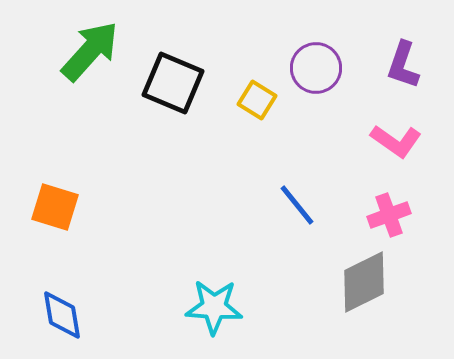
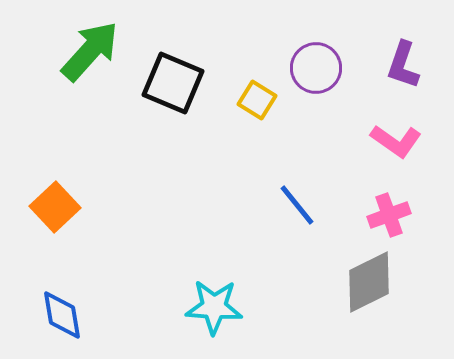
orange square: rotated 30 degrees clockwise
gray diamond: moved 5 px right
